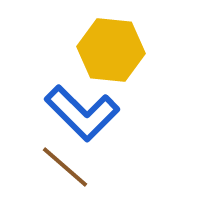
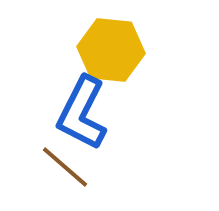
blue L-shape: rotated 72 degrees clockwise
